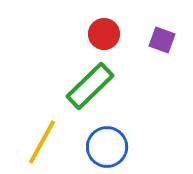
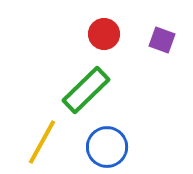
green rectangle: moved 4 px left, 4 px down
